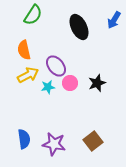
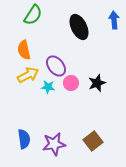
blue arrow: rotated 144 degrees clockwise
pink circle: moved 1 px right
cyan star: rotated 16 degrees clockwise
purple star: rotated 20 degrees counterclockwise
